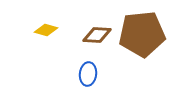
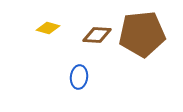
yellow diamond: moved 2 px right, 2 px up
blue ellipse: moved 9 px left, 3 px down
